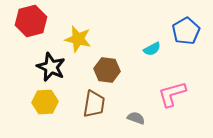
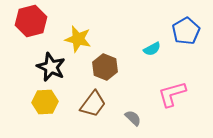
brown hexagon: moved 2 px left, 3 px up; rotated 15 degrees clockwise
brown trapezoid: moved 1 px left; rotated 28 degrees clockwise
gray semicircle: moved 3 px left; rotated 24 degrees clockwise
